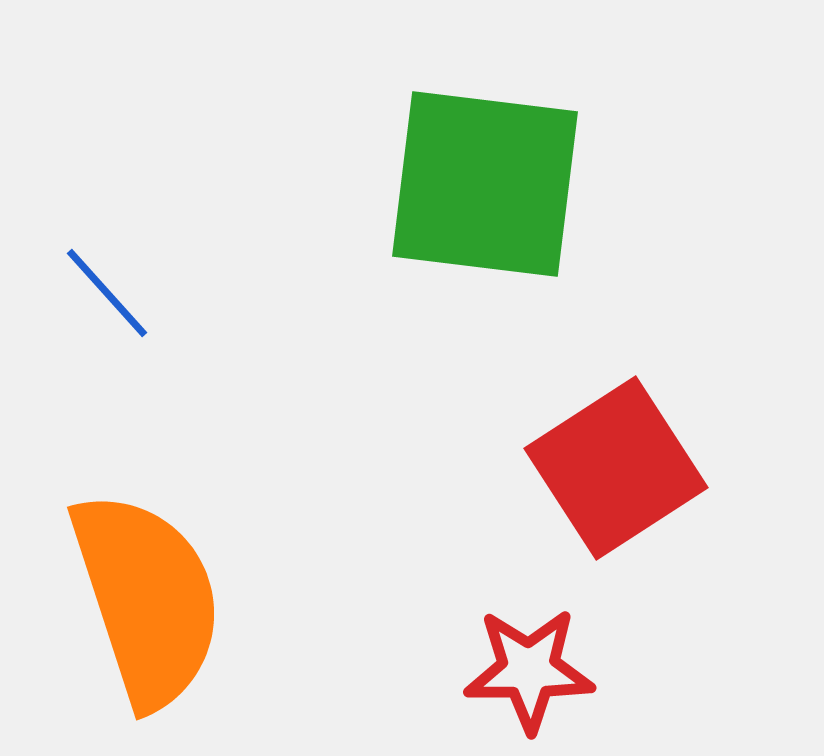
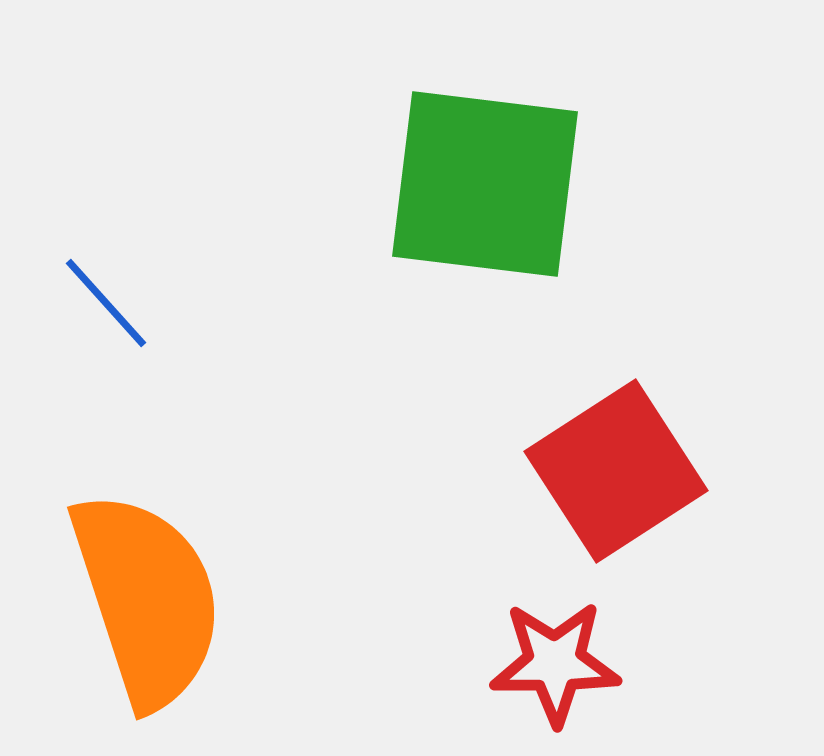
blue line: moved 1 px left, 10 px down
red square: moved 3 px down
red star: moved 26 px right, 7 px up
